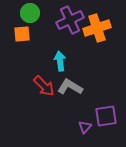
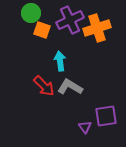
green circle: moved 1 px right
orange square: moved 20 px right, 4 px up; rotated 24 degrees clockwise
purple triangle: rotated 16 degrees counterclockwise
